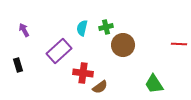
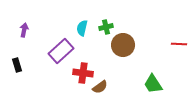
purple arrow: rotated 40 degrees clockwise
purple rectangle: moved 2 px right
black rectangle: moved 1 px left
green trapezoid: moved 1 px left
